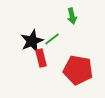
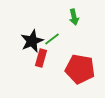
green arrow: moved 2 px right, 1 px down
red rectangle: rotated 30 degrees clockwise
red pentagon: moved 2 px right, 1 px up
